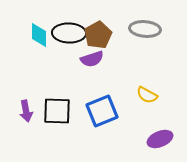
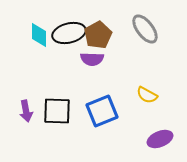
gray ellipse: rotated 48 degrees clockwise
black ellipse: rotated 16 degrees counterclockwise
purple semicircle: rotated 20 degrees clockwise
